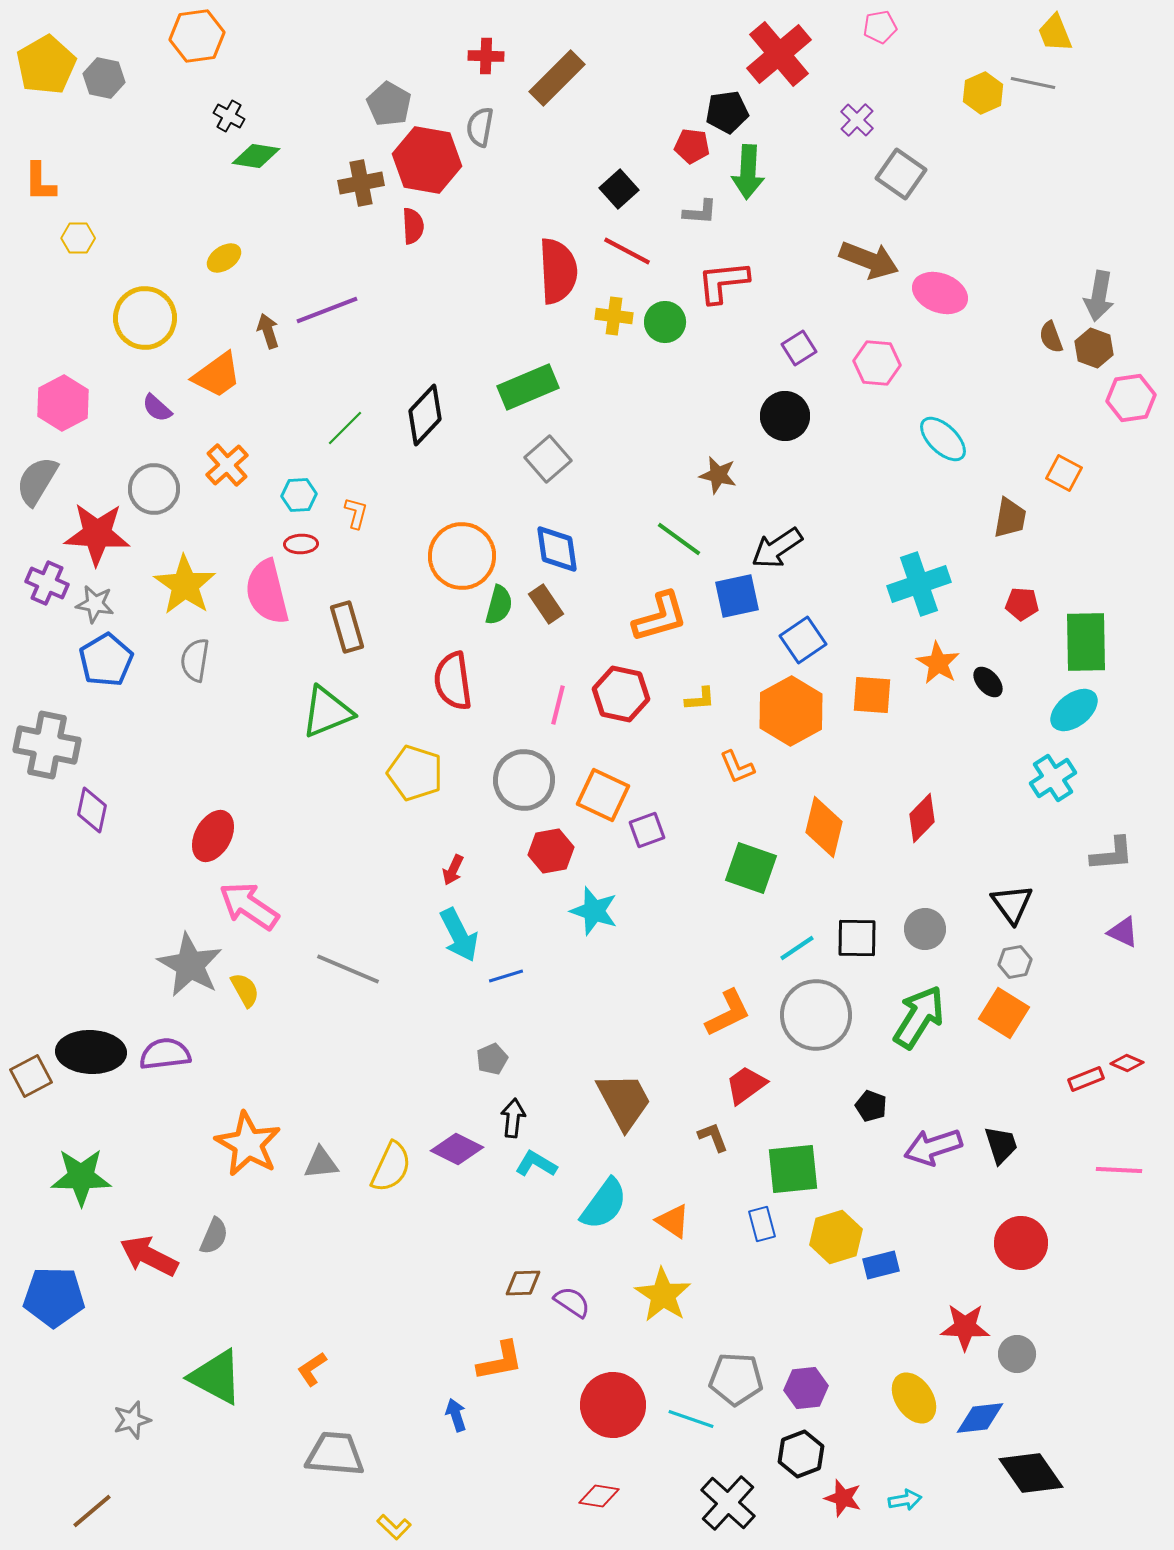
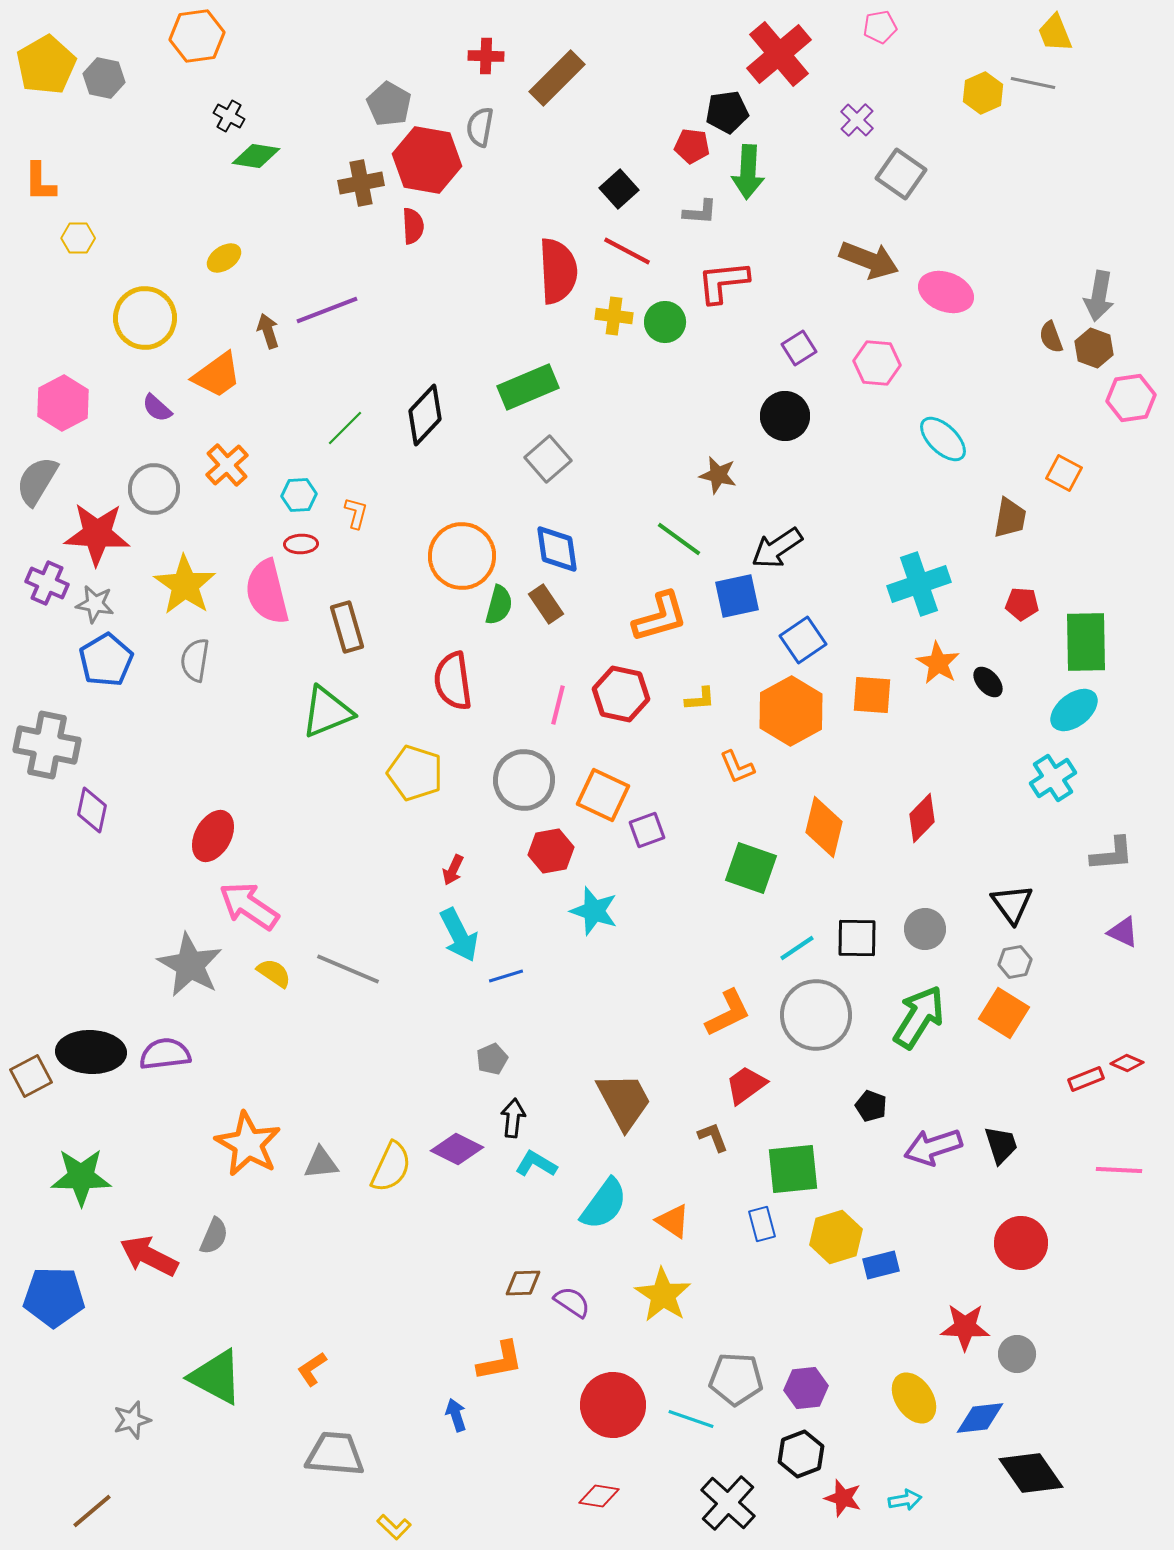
pink ellipse at (940, 293): moved 6 px right, 1 px up
yellow semicircle at (245, 990): moved 29 px right, 17 px up; rotated 27 degrees counterclockwise
